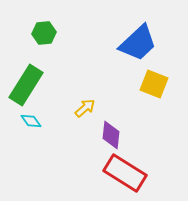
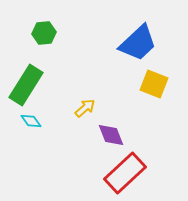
purple diamond: rotated 28 degrees counterclockwise
red rectangle: rotated 75 degrees counterclockwise
